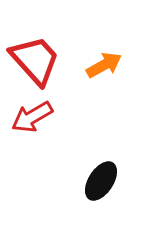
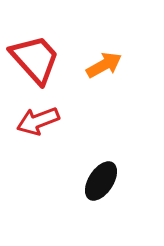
red trapezoid: moved 1 px up
red arrow: moved 6 px right, 4 px down; rotated 9 degrees clockwise
